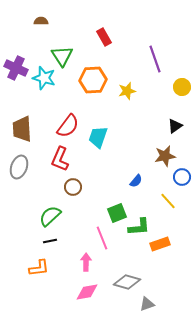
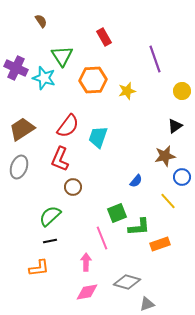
brown semicircle: rotated 56 degrees clockwise
yellow circle: moved 4 px down
brown trapezoid: rotated 60 degrees clockwise
